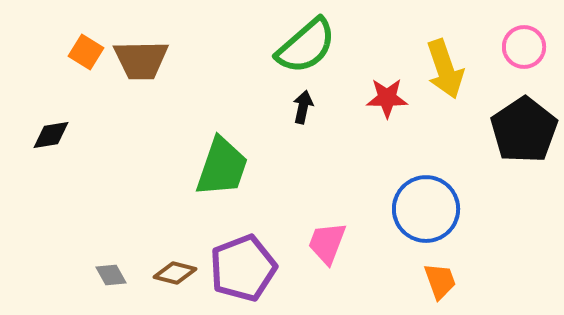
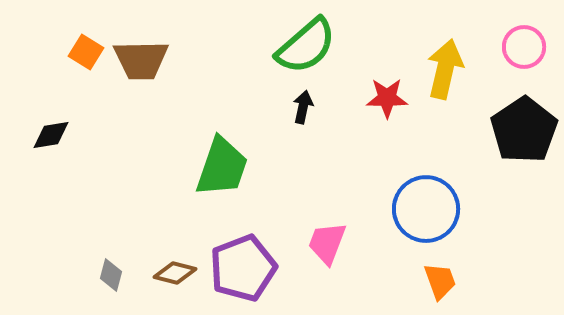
yellow arrow: rotated 148 degrees counterclockwise
gray diamond: rotated 44 degrees clockwise
